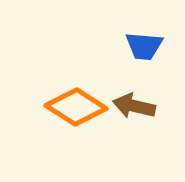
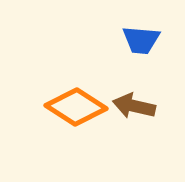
blue trapezoid: moved 3 px left, 6 px up
